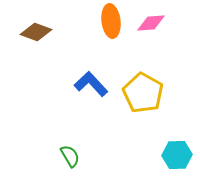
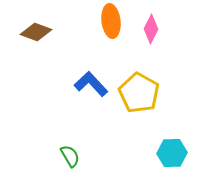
pink diamond: moved 6 px down; rotated 60 degrees counterclockwise
yellow pentagon: moved 4 px left
cyan hexagon: moved 5 px left, 2 px up
